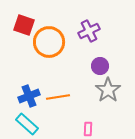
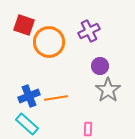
orange line: moved 2 px left, 1 px down
